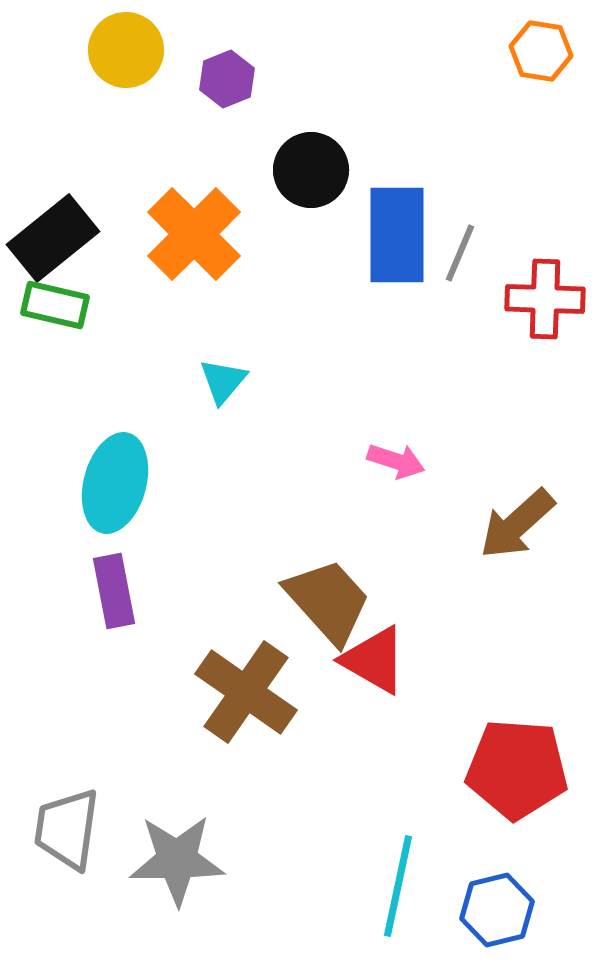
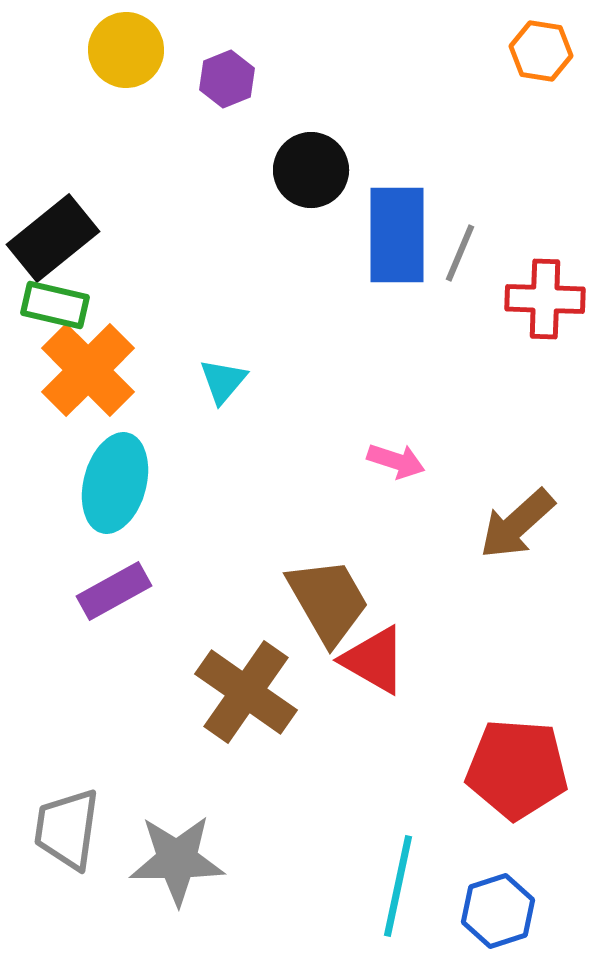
orange cross: moved 106 px left, 136 px down
purple rectangle: rotated 72 degrees clockwise
brown trapezoid: rotated 12 degrees clockwise
blue hexagon: moved 1 px right, 1 px down; rotated 4 degrees counterclockwise
